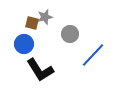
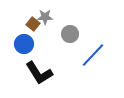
gray star: rotated 14 degrees clockwise
brown square: moved 1 px right, 1 px down; rotated 24 degrees clockwise
black L-shape: moved 1 px left, 3 px down
